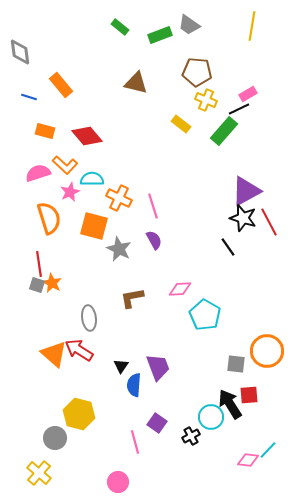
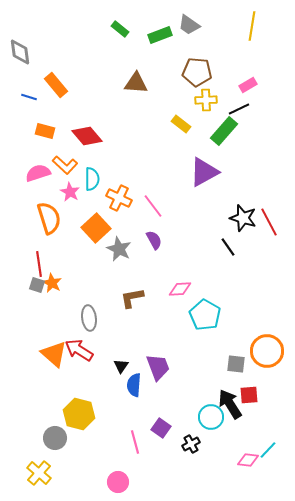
green rectangle at (120, 27): moved 2 px down
brown triangle at (136, 83): rotated 10 degrees counterclockwise
orange rectangle at (61, 85): moved 5 px left
pink rectangle at (248, 94): moved 9 px up
yellow cross at (206, 100): rotated 25 degrees counterclockwise
cyan semicircle at (92, 179): rotated 90 degrees clockwise
purple triangle at (246, 191): moved 42 px left, 19 px up
pink star at (70, 192): rotated 18 degrees counterclockwise
pink line at (153, 206): rotated 20 degrees counterclockwise
orange square at (94, 226): moved 2 px right, 2 px down; rotated 32 degrees clockwise
purple square at (157, 423): moved 4 px right, 5 px down
black cross at (191, 436): moved 8 px down
